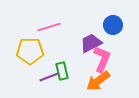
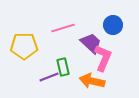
pink line: moved 14 px right, 1 px down
purple trapezoid: rotated 70 degrees clockwise
yellow pentagon: moved 6 px left, 5 px up
pink L-shape: moved 1 px right, 1 px up
green rectangle: moved 1 px right, 4 px up
orange arrow: moved 6 px left; rotated 50 degrees clockwise
